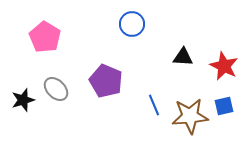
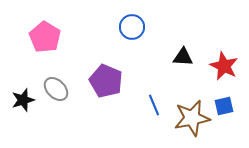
blue circle: moved 3 px down
brown star: moved 2 px right, 2 px down; rotated 6 degrees counterclockwise
